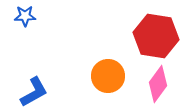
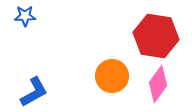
orange circle: moved 4 px right
